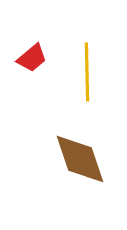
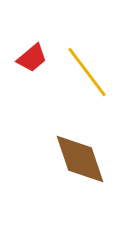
yellow line: rotated 36 degrees counterclockwise
